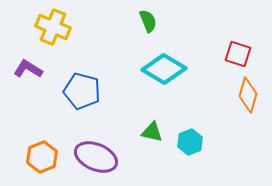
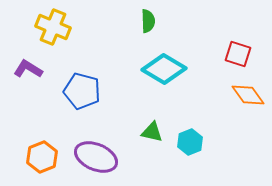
green semicircle: rotated 20 degrees clockwise
orange diamond: rotated 52 degrees counterclockwise
